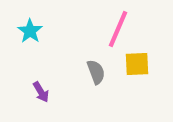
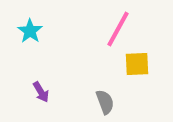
pink line: rotated 6 degrees clockwise
gray semicircle: moved 9 px right, 30 px down
